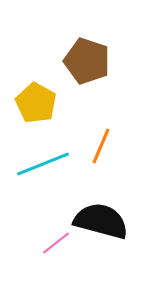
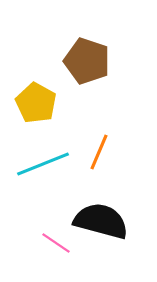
orange line: moved 2 px left, 6 px down
pink line: rotated 72 degrees clockwise
